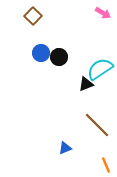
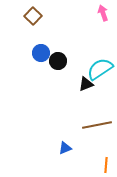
pink arrow: rotated 140 degrees counterclockwise
black circle: moved 1 px left, 4 px down
brown line: rotated 56 degrees counterclockwise
orange line: rotated 28 degrees clockwise
